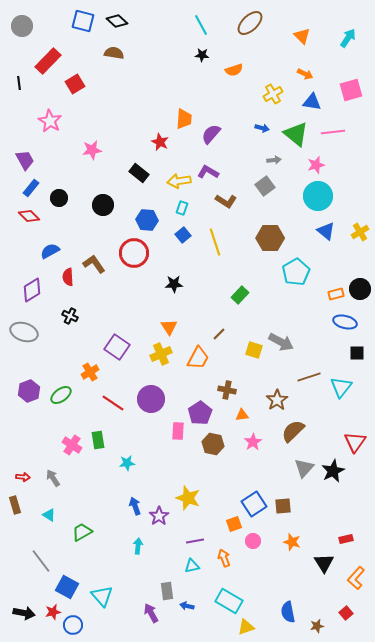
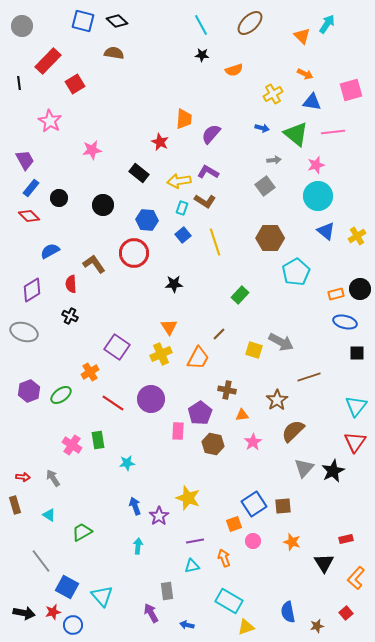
cyan arrow at (348, 38): moved 21 px left, 14 px up
brown L-shape at (226, 201): moved 21 px left
yellow cross at (360, 232): moved 3 px left, 4 px down
red semicircle at (68, 277): moved 3 px right, 7 px down
cyan triangle at (341, 387): moved 15 px right, 19 px down
blue arrow at (187, 606): moved 19 px down
